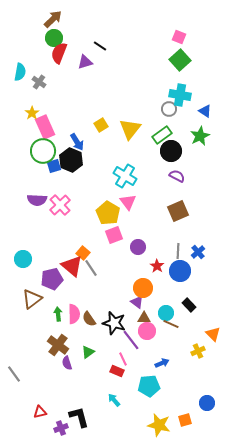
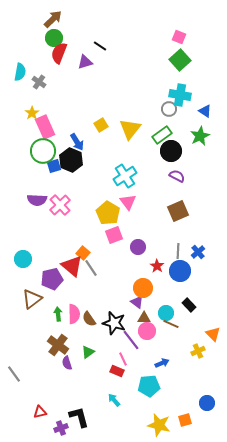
cyan cross at (125, 176): rotated 25 degrees clockwise
